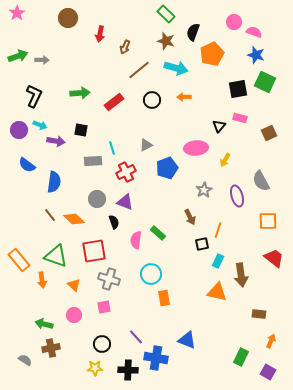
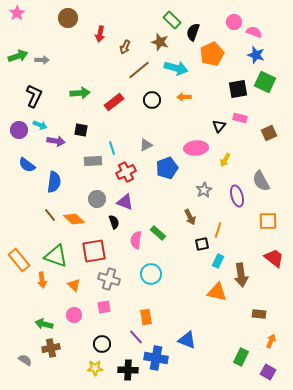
green rectangle at (166, 14): moved 6 px right, 6 px down
brown star at (166, 41): moved 6 px left, 1 px down
orange rectangle at (164, 298): moved 18 px left, 19 px down
